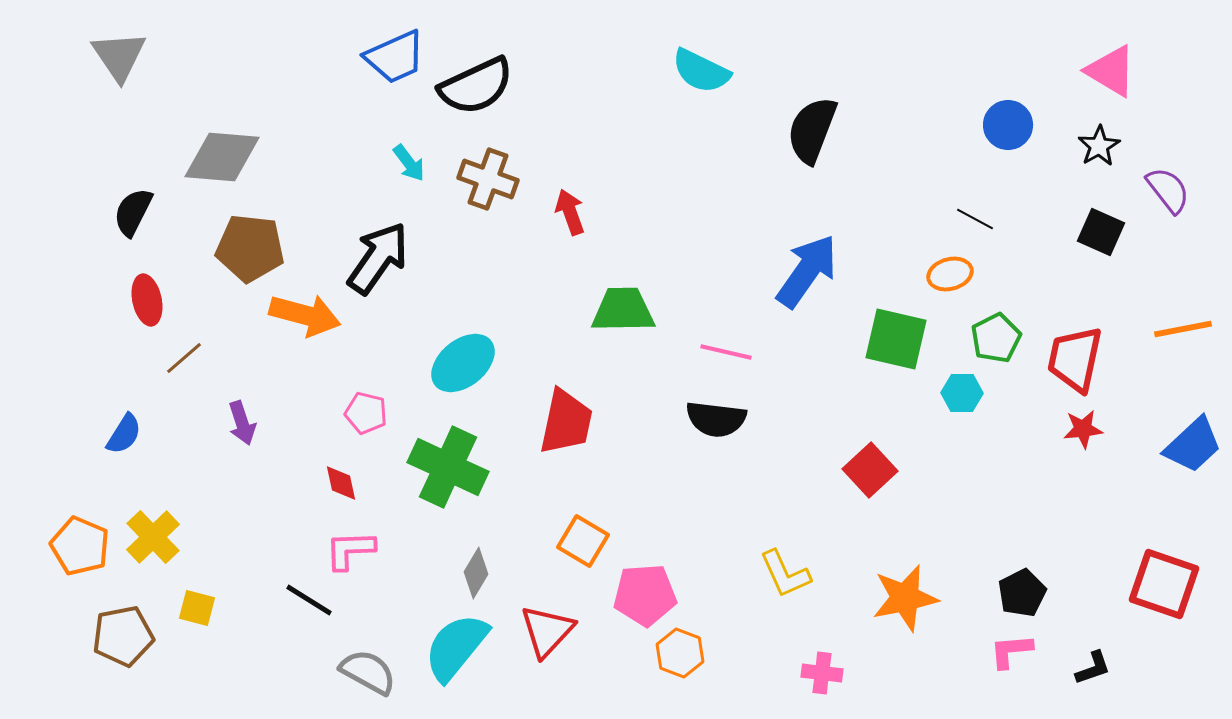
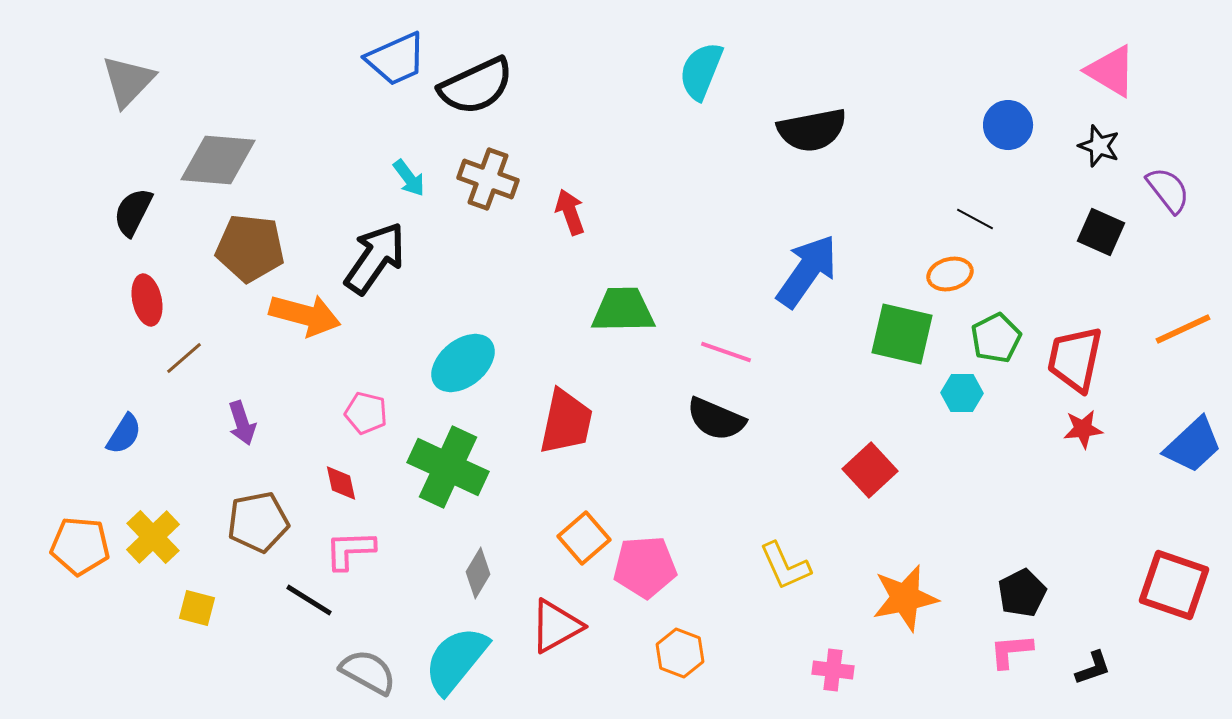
gray triangle at (119, 56): moved 9 px right, 25 px down; rotated 18 degrees clockwise
blue trapezoid at (395, 57): moved 1 px right, 2 px down
cyan semicircle at (701, 71): rotated 86 degrees clockwise
black semicircle at (812, 130): rotated 122 degrees counterclockwise
black star at (1099, 146): rotated 21 degrees counterclockwise
gray diamond at (222, 157): moved 4 px left, 3 px down
cyan arrow at (409, 163): moved 15 px down
black arrow at (378, 258): moved 3 px left
orange line at (1183, 329): rotated 14 degrees counterclockwise
green square at (896, 339): moved 6 px right, 5 px up
pink line at (726, 352): rotated 6 degrees clockwise
black semicircle at (716, 419): rotated 16 degrees clockwise
orange square at (583, 541): moved 1 px right, 3 px up; rotated 18 degrees clockwise
orange pentagon at (80, 546): rotated 18 degrees counterclockwise
gray diamond at (476, 573): moved 2 px right
yellow L-shape at (785, 574): moved 8 px up
red square at (1164, 584): moved 10 px right, 1 px down
pink pentagon at (645, 595): moved 28 px up
red triangle at (547, 631): moved 9 px right, 5 px up; rotated 18 degrees clockwise
brown pentagon at (123, 636): moved 135 px right, 114 px up
cyan semicircle at (456, 647): moved 13 px down
pink cross at (822, 673): moved 11 px right, 3 px up
